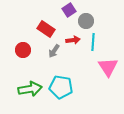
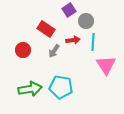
pink triangle: moved 2 px left, 2 px up
